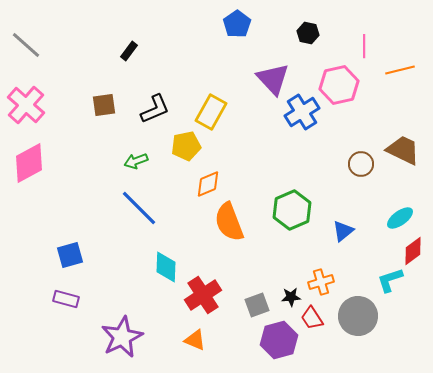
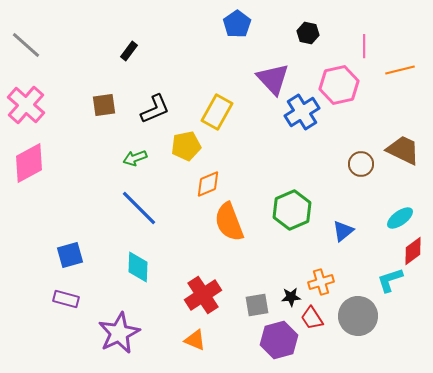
yellow rectangle: moved 6 px right
green arrow: moved 1 px left, 3 px up
cyan diamond: moved 28 px left
gray square: rotated 10 degrees clockwise
purple star: moved 3 px left, 4 px up
